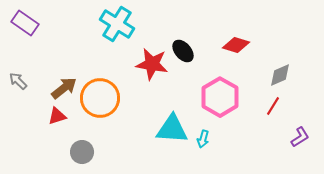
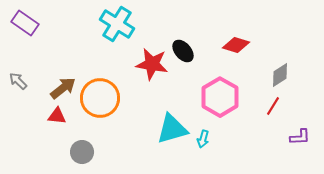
gray diamond: rotated 10 degrees counterclockwise
brown arrow: moved 1 px left
red triangle: rotated 24 degrees clockwise
cyan triangle: rotated 20 degrees counterclockwise
purple L-shape: rotated 30 degrees clockwise
